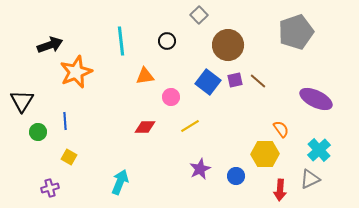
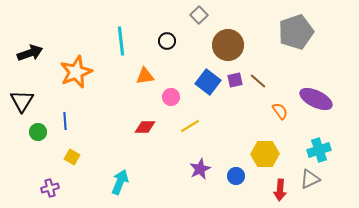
black arrow: moved 20 px left, 8 px down
orange semicircle: moved 1 px left, 18 px up
cyan cross: rotated 25 degrees clockwise
yellow square: moved 3 px right
